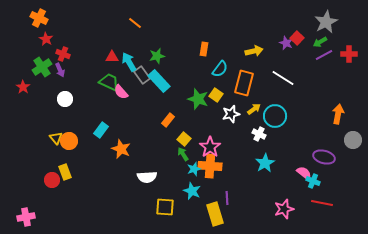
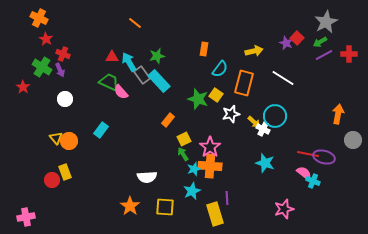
green cross at (42, 67): rotated 24 degrees counterclockwise
yellow arrow at (254, 109): moved 13 px down; rotated 80 degrees clockwise
white cross at (259, 134): moved 4 px right, 5 px up
yellow square at (184, 139): rotated 24 degrees clockwise
orange star at (121, 149): moved 9 px right, 57 px down; rotated 12 degrees clockwise
cyan star at (265, 163): rotated 24 degrees counterclockwise
cyan star at (192, 191): rotated 24 degrees clockwise
red line at (322, 203): moved 14 px left, 49 px up
